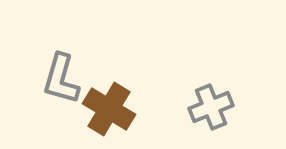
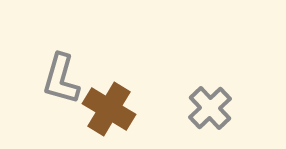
gray cross: moved 1 px left, 1 px down; rotated 21 degrees counterclockwise
